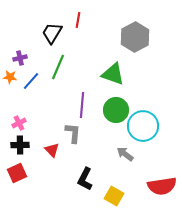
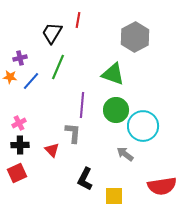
yellow square: rotated 30 degrees counterclockwise
